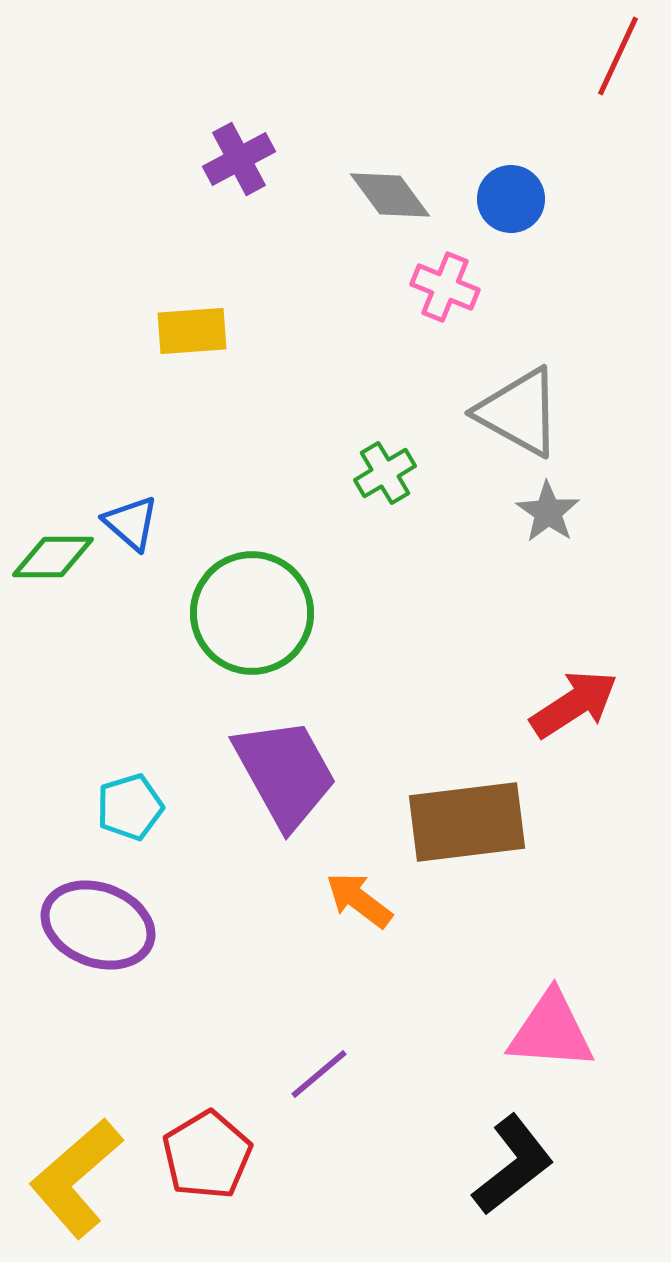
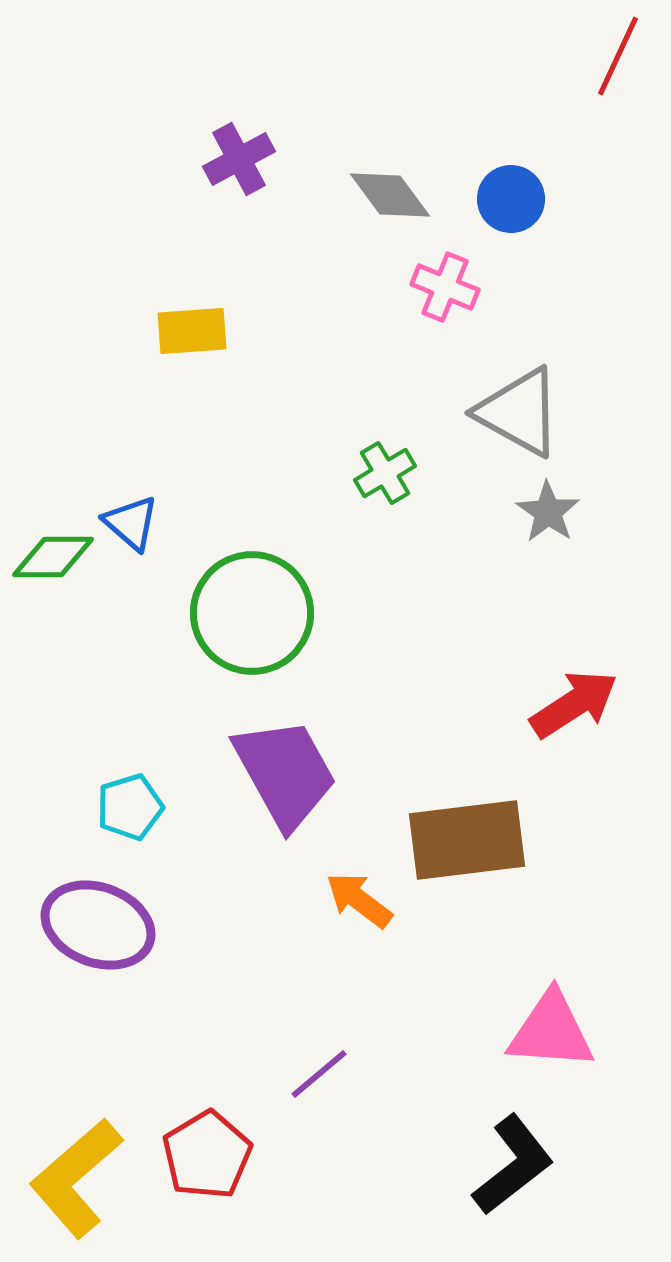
brown rectangle: moved 18 px down
